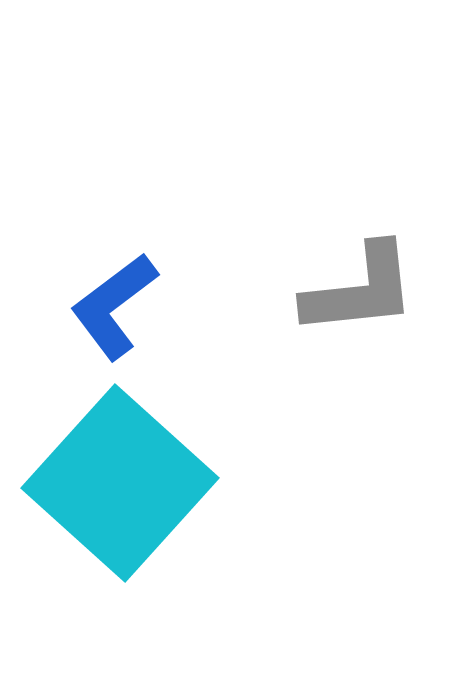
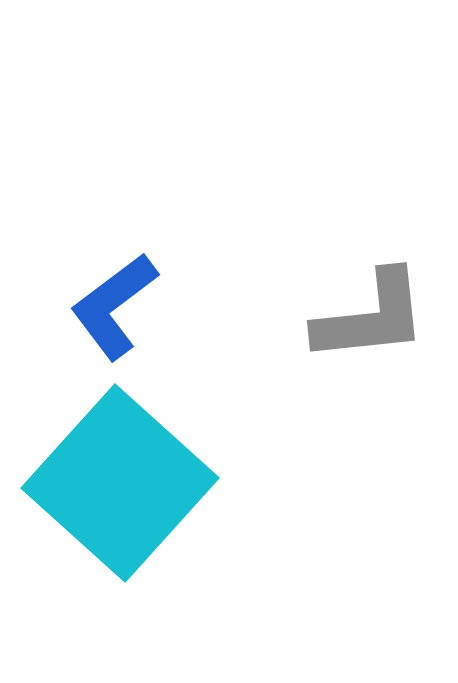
gray L-shape: moved 11 px right, 27 px down
